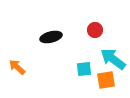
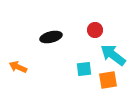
cyan arrow: moved 4 px up
orange arrow: moved 1 px right; rotated 18 degrees counterclockwise
orange square: moved 2 px right
